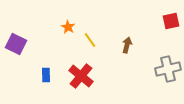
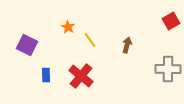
red square: rotated 18 degrees counterclockwise
purple square: moved 11 px right, 1 px down
gray cross: rotated 15 degrees clockwise
